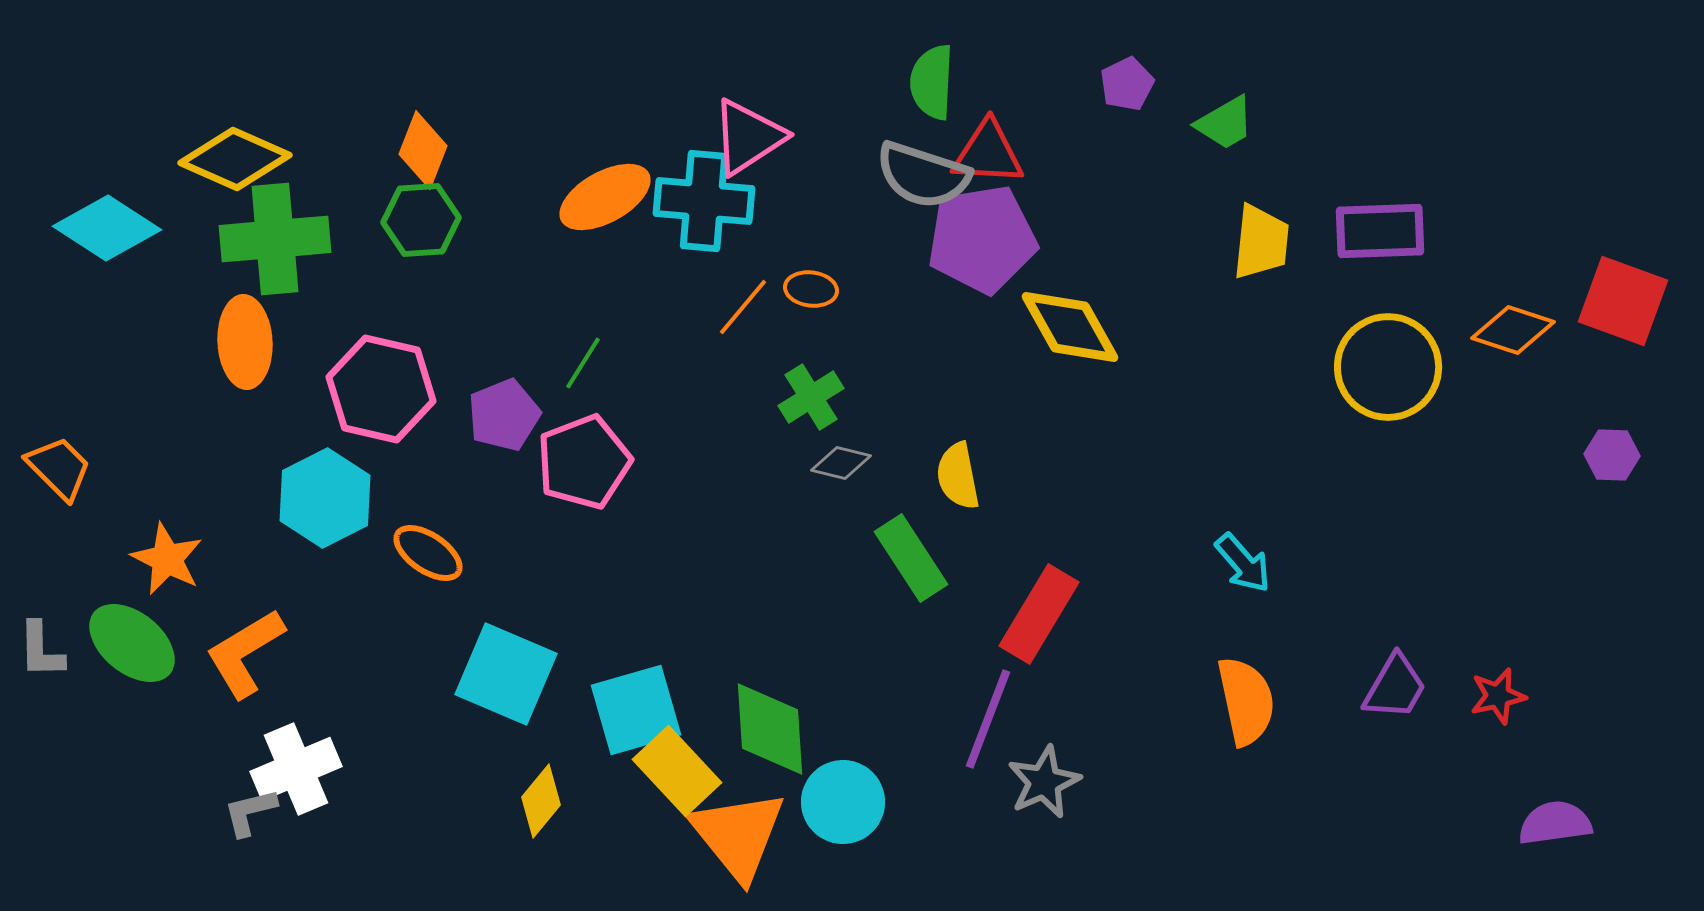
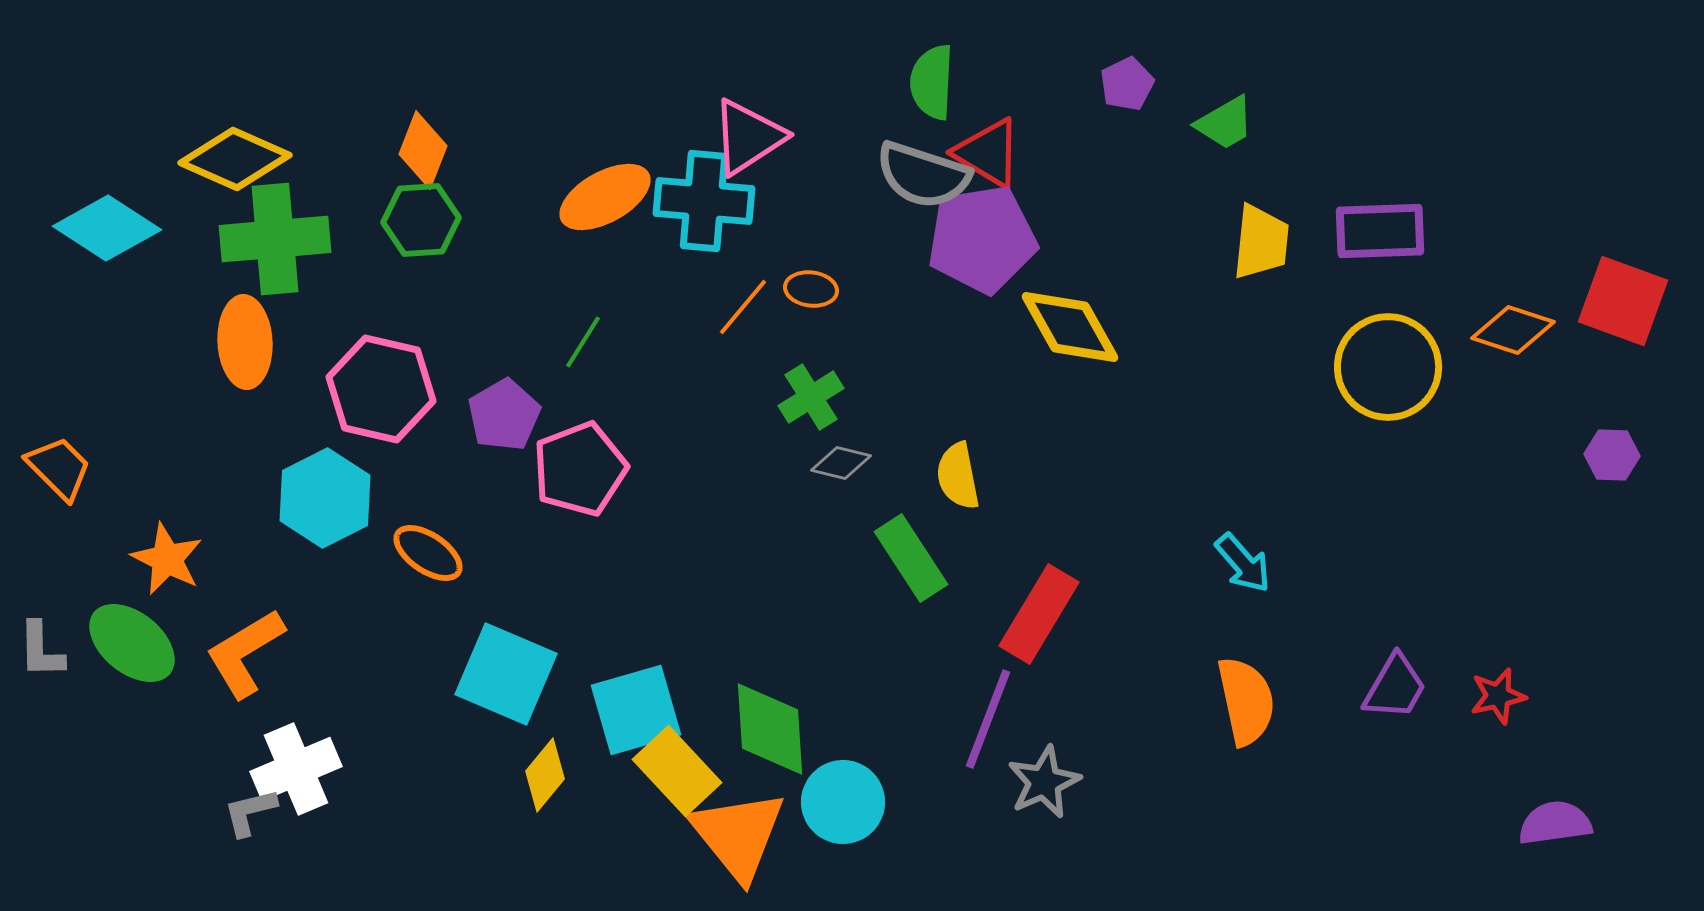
red triangle at (988, 153): rotated 28 degrees clockwise
green line at (583, 363): moved 21 px up
purple pentagon at (504, 415): rotated 8 degrees counterclockwise
pink pentagon at (584, 462): moved 4 px left, 7 px down
yellow diamond at (541, 801): moved 4 px right, 26 px up
